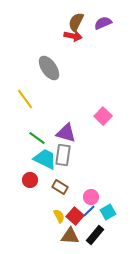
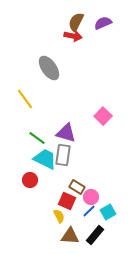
brown rectangle: moved 17 px right
red square: moved 8 px left, 15 px up; rotated 18 degrees counterclockwise
